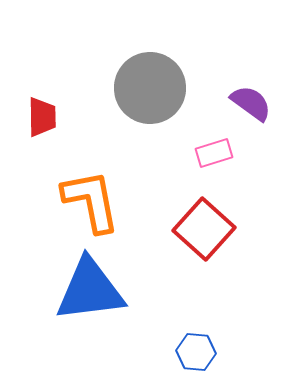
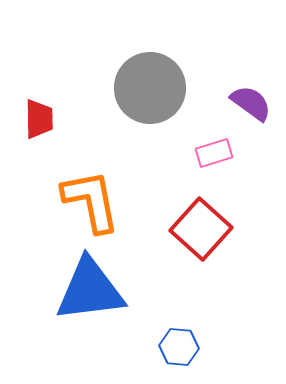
red trapezoid: moved 3 px left, 2 px down
red square: moved 3 px left
blue hexagon: moved 17 px left, 5 px up
